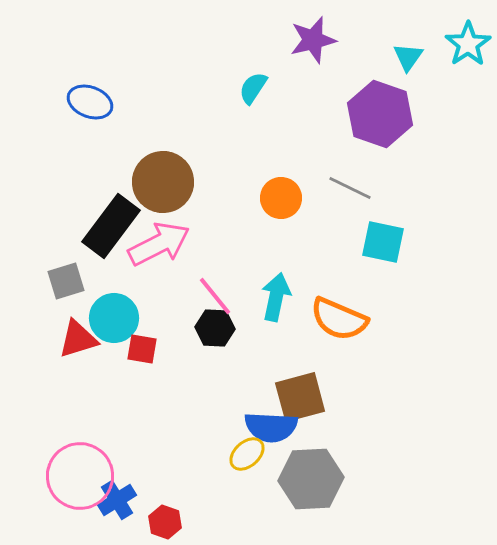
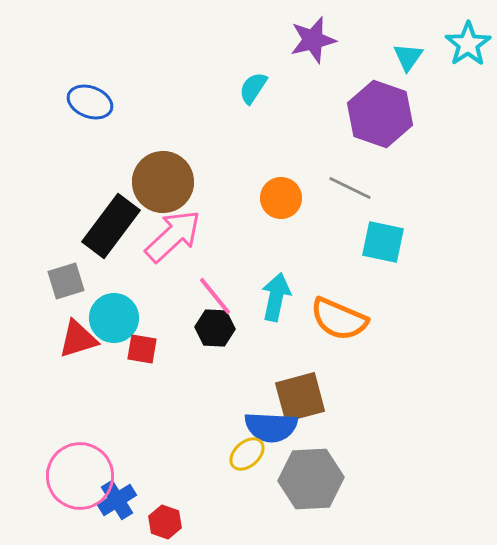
pink arrow: moved 14 px right, 8 px up; rotated 16 degrees counterclockwise
